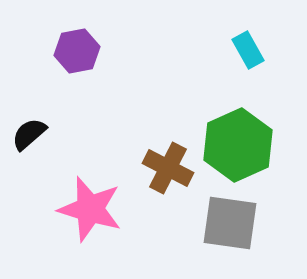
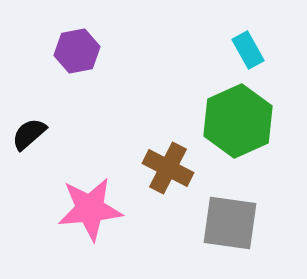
green hexagon: moved 24 px up
pink star: rotated 22 degrees counterclockwise
